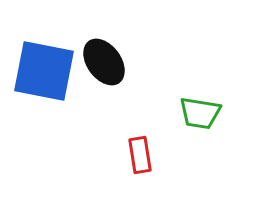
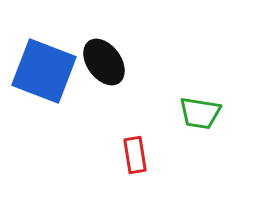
blue square: rotated 10 degrees clockwise
red rectangle: moved 5 px left
